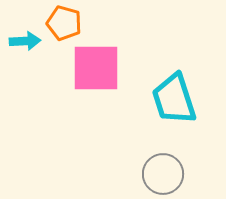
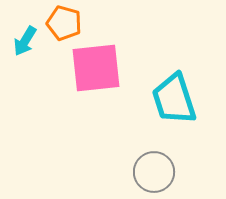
cyan arrow: rotated 124 degrees clockwise
pink square: rotated 6 degrees counterclockwise
gray circle: moved 9 px left, 2 px up
